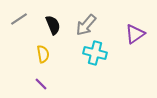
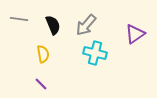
gray line: rotated 42 degrees clockwise
